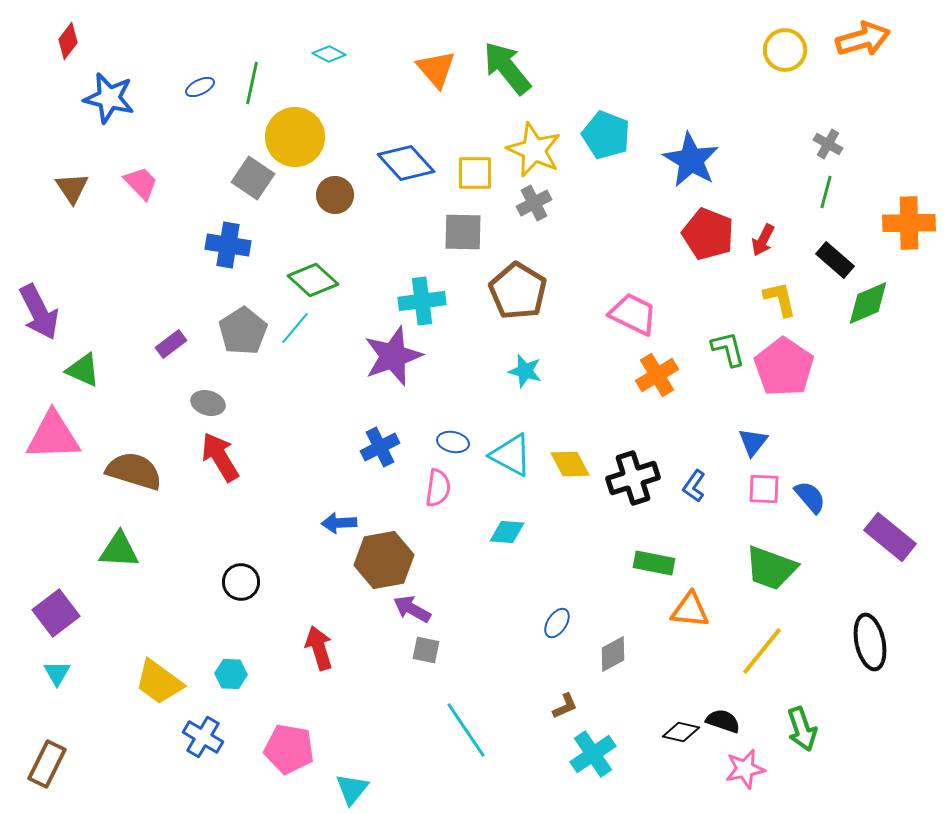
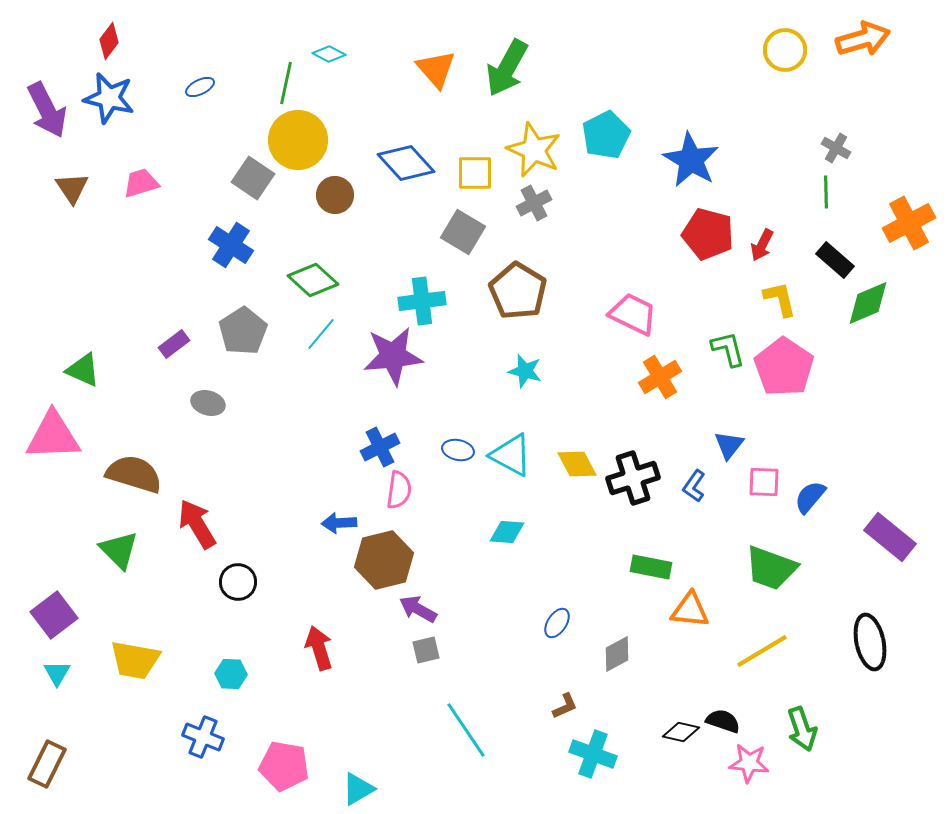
red diamond at (68, 41): moved 41 px right
green arrow at (507, 68): rotated 112 degrees counterclockwise
green line at (252, 83): moved 34 px right
cyan pentagon at (606, 135): rotated 24 degrees clockwise
yellow circle at (295, 137): moved 3 px right, 3 px down
gray cross at (828, 144): moved 8 px right, 4 px down
pink trapezoid at (141, 183): rotated 63 degrees counterclockwise
green line at (826, 192): rotated 16 degrees counterclockwise
orange cross at (909, 223): rotated 27 degrees counterclockwise
gray square at (463, 232): rotated 30 degrees clockwise
red pentagon at (708, 234): rotated 6 degrees counterclockwise
red arrow at (763, 240): moved 1 px left, 5 px down
blue cross at (228, 245): moved 3 px right; rotated 24 degrees clockwise
purple arrow at (39, 312): moved 8 px right, 202 px up
cyan line at (295, 328): moved 26 px right, 6 px down
purple rectangle at (171, 344): moved 3 px right
purple star at (393, 356): rotated 14 degrees clockwise
orange cross at (657, 375): moved 3 px right, 2 px down
blue ellipse at (453, 442): moved 5 px right, 8 px down
blue triangle at (753, 442): moved 24 px left, 3 px down
red arrow at (220, 457): moved 23 px left, 67 px down
yellow diamond at (570, 464): moved 7 px right
brown semicircle at (134, 471): moved 3 px down
pink semicircle at (438, 488): moved 39 px left, 2 px down
pink square at (764, 489): moved 7 px up
blue semicircle at (810, 497): rotated 99 degrees counterclockwise
green triangle at (119, 550): rotated 42 degrees clockwise
brown hexagon at (384, 560): rotated 4 degrees counterclockwise
green rectangle at (654, 563): moved 3 px left, 4 px down
black circle at (241, 582): moved 3 px left
purple arrow at (412, 609): moved 6 px right
purple square at (56, 613): moved 2 px left, 2 px down
gray square at (426, 650): rotated 24 degrees counterclockwise
yellow line at (762, 651): rotated 20 degrees clockwise
gray diamond at (613, 654): moved 4 px right
yellow trapezoid at (159, 682): moved 24 px left, 22 px up; rotated 26 degrees counterclockwise
blue cross at (203, 737): rotated 9 degrees counterclockwise
pink pentagon at (289, 749): moved 5 px left, 17 px down
cyan cross at (593, 754): rotated 36 degrees counterclockwise
pink star at (745, 769): moved 4 px right, 6 px up; rotated 18 degrees clockwise
cyan triangle at (352, 789): moved 6 px right; rotated 21 degrees clockwise
